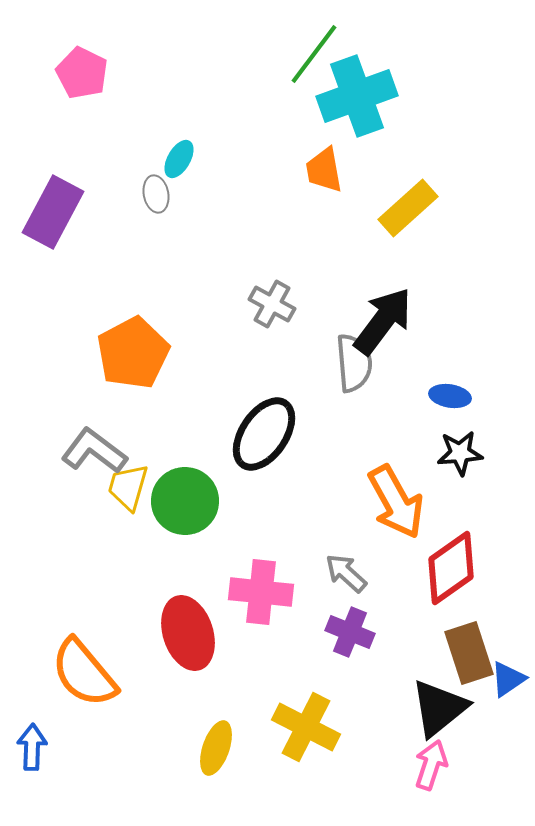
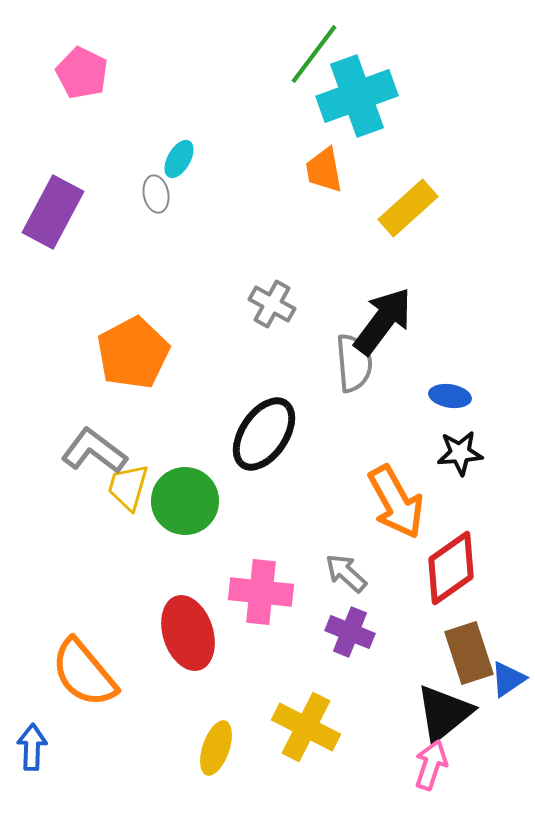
black triangle: moved 5 px right, 5 px down
